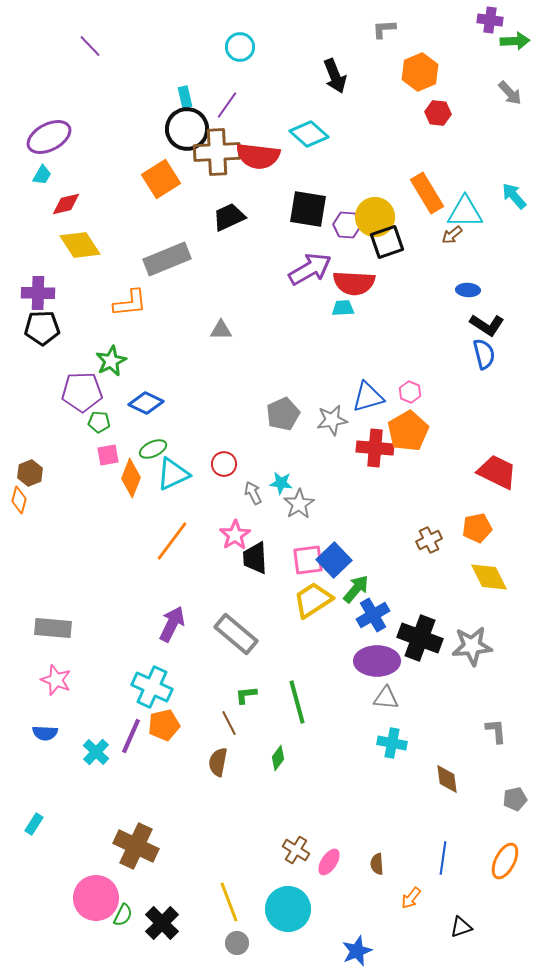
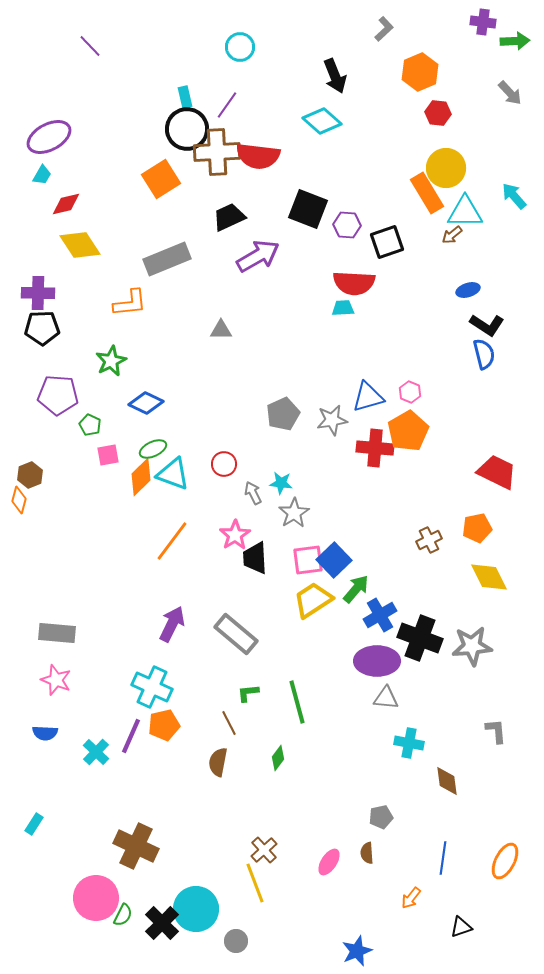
purple cross at (490, 20): moved 7 px left, 2 px down
gray L-shape at (384, 29): rotated 140 degrees clockwise
cyan diamond at (309, 134): moved 13 px right, 13 px up
black square at (308, 209): rotated 12 degrees clockwise
yellow circle at (375, 217): moved 71 px right, 49 px up
purple arrow at (310, 269): moved 52 px left, 13 px up
blue ellipse at (468, 290): rotated 20 degrees counterclockwise
purple pentagon at (82, 392): moved 24 px left, 3 px down; rotated 6 degrees clockwise
green pentagon at (99, 422): moved 9 px left, 3 px down; rotated 20 degrees clockwise
brown hexagon at (30, 473): moved 2 px down
cyan triangle at (173, 474): rotated 45 degrees clockwise
orange diamond at (131, 478): moved 10 px right, 1 px up; rotated 24 degrees clockwise
gray star at (299, 504): moved 5 px left, 9 px down
blue cross at (373, 615): moved 7 px right
gray rectangle at (53, 628): moved 4 px right, 5 px down
green L-shape at (246, 695): moved 2 px right, 2 px up
cyan cross at (392, 743): moved 17 px right
brown diamond at (447, 779): moved 2 px down
gray pentagon at (515, 799): moved 134 px left, 18 px down
brown cross at (296, 850): moved 32 px left; rotated 16 degrees clockwise
brown semicircle at (377, 864): moved 10 px left, 11 px up
yellow line at (229, 902): moved 26 px right, 19 px up
cyan circle at (288, 909): moved 92 px left
gray circle at (237, 943): moved 1 px left, 2 px up
